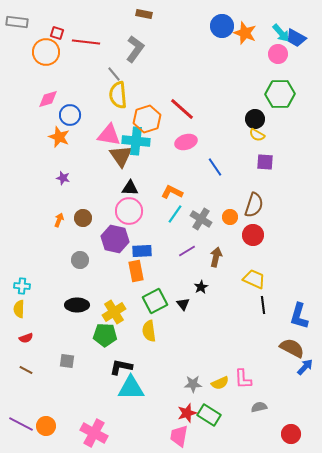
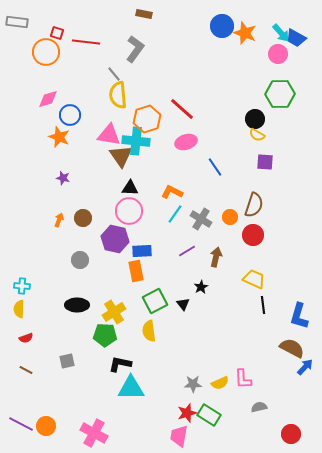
gray square at (67, 361): rotated 21 degrees counterclockwise
black L-shape at (121, 367): moved 1 px left, 3 px up
